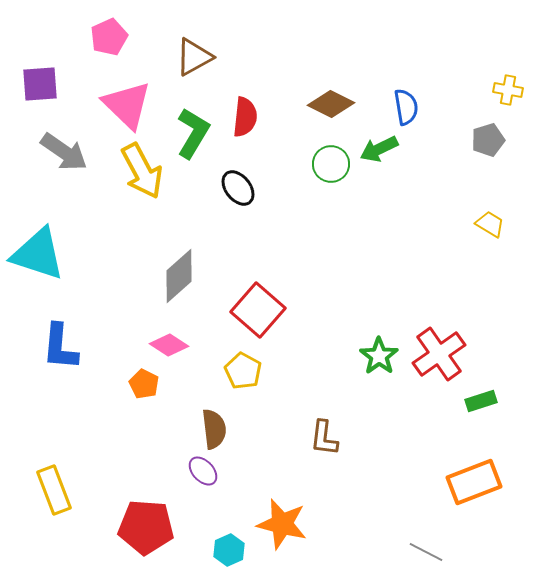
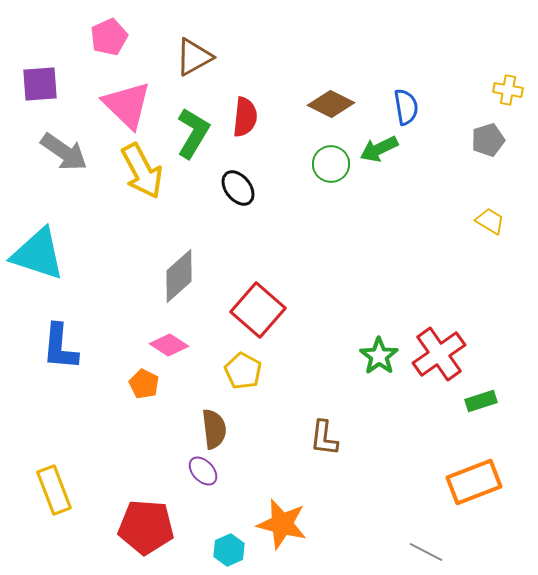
yellow trapezoid: moved 3 px up
